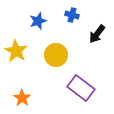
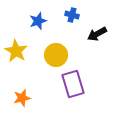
black arrow: rotated 24 degrees clockwise
purple rectangle: moved 8 px left, 4 px up; rotated 36 degrees clockwise
orange star: rotated 24 degrees clockwise
